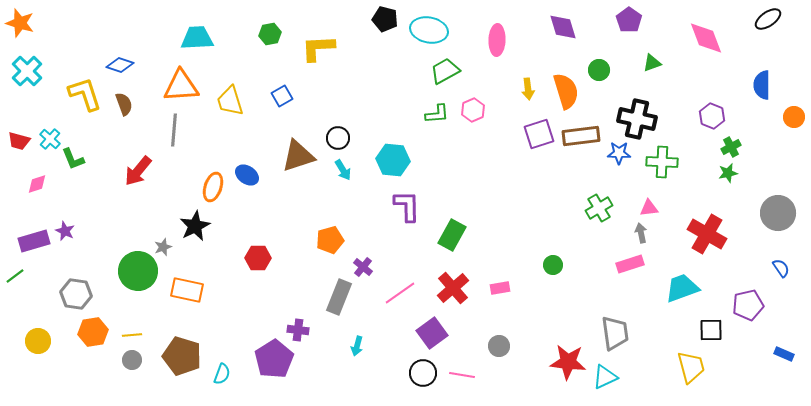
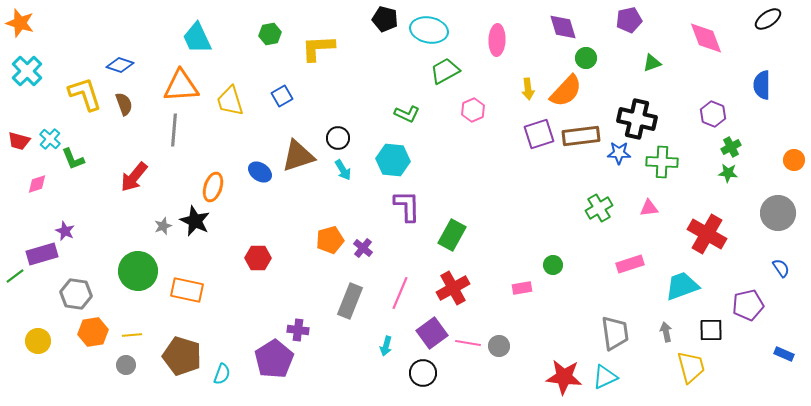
purple pentagon at (629, 20): rotated 25 degrees clockwise
cyan trapezoid at (197, 38): rotated 112 degrees counterclockwise
green circle at (599, 70): moved 13 px left, 12 px up
orange semicircle at (566, 91): rotated 60 degrees clockwise
green L-shape at (437, 114): moved 30 px left; rotated 30 degrees clockwise
purple hexagon at (712, 116): moved 1 px right, 2 px up
orange circle at (794, 117): moved 43 px down
red arrow at (138, 171): moved 4 px left, 6 px down
green star at (728, 173): rotated 18 degrees clockwise
blue ellipse at (247, 175): moved 13 px right, 3 px up
black star at (195, 226): moved 5 px up; rotated 20 degrees counterclockwise
gray arrow at (641, 233): moved 25 px right, 99 px down
purple rectangle at (34, 241): moved 8 px right, 13 px down
gray star at (163, 247): moved 21 px up
purple cross at (363, 267): moved 19 px up
red cross at (453, 288): rotated 12 degrees clockwise
pink rectangle at (500, 288): moved 22 px right
cyan trapezoid at (682, 288): moved 2 px up
pink line at (400, 293): rotated 32 degrees counterclockwise
gray rectangle at (339, 297): moved 11 px right, 4 px down
cyan arrow at (357, 346): moved 29 px right
gray circle at (132, 360): moved 6 px left, 5 px down
red star at (568, 362): moved 4 px left, 15 px down
pink line at (462, 375): moved 6 px right, 32 px up
